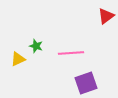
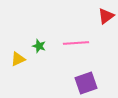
green star: moved 3 px right
pink line: moved 5 px right, 10 px up
